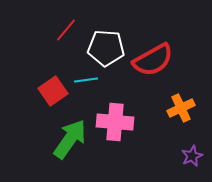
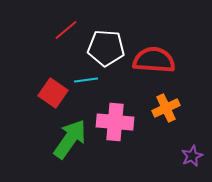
red line: rotated 10 degrees clockwise
red semicircle: moved 1 px right; rotated 147 degrees counterclockwise
red square: moved 2 px down; rotated 20 degrees counterclockwise
orange cross: moved 15 px left
